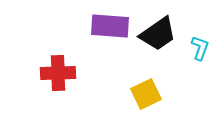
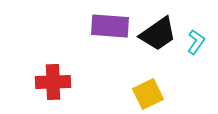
cyan L-shape: moved 4 px left, 6 px up; rotated 15 degrees clockwise
red cross: moved 5 px left, 9 px down
yellow square: moved 2 px right
